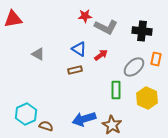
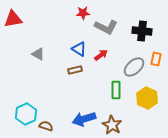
red star: moved 2 px left, 3 px up
